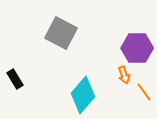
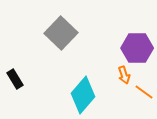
gray square: rotated 16 degrees clockwise
orange line: rotated 18 degrees counterclockwise
